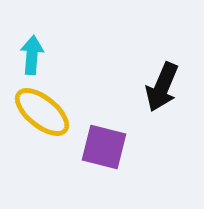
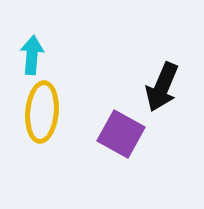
yellow ellipse: rotated 56 degrees clockwise
purple square: moved 17 px right, 13 px up; rotated 15 degrees clockwise
